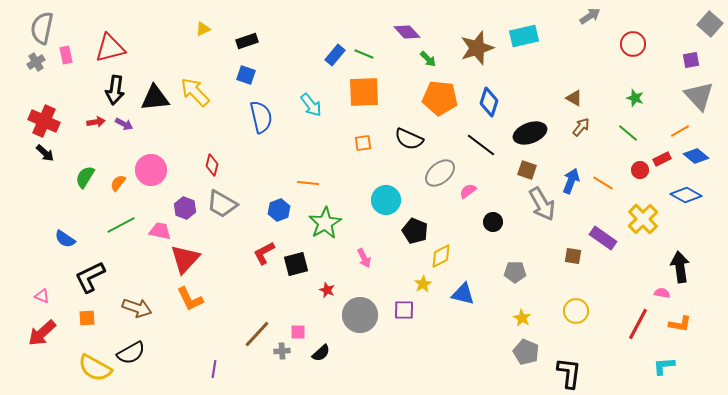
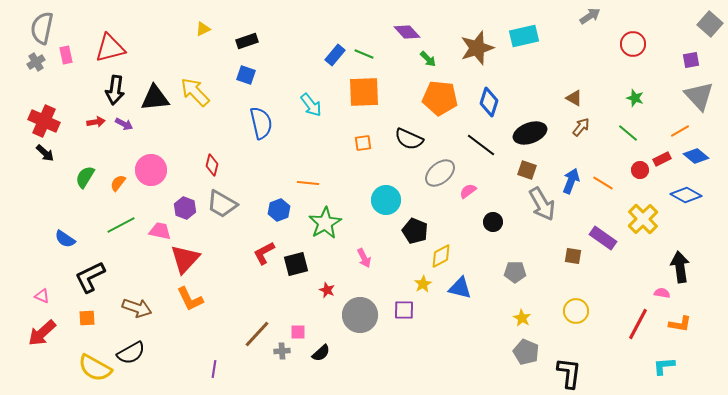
blue semicircle at (261, 117): moved 6 px down
blue triangle at (463, 294): moved 3 px left, 6 px up
